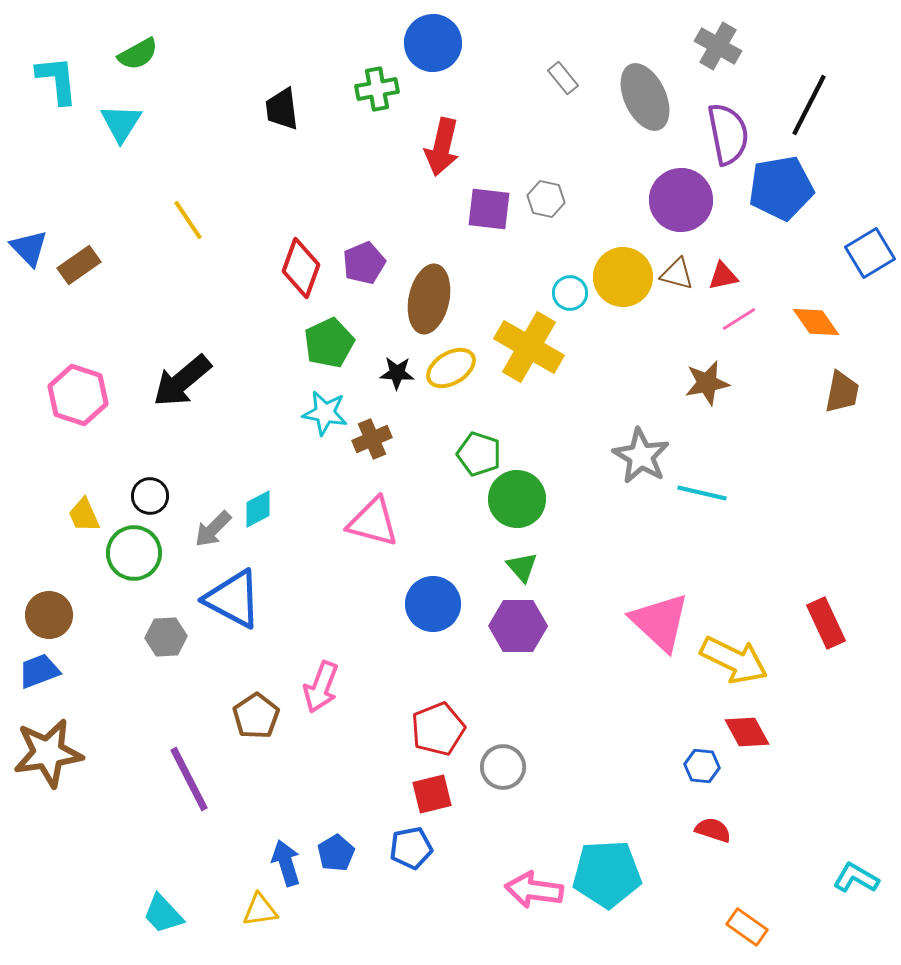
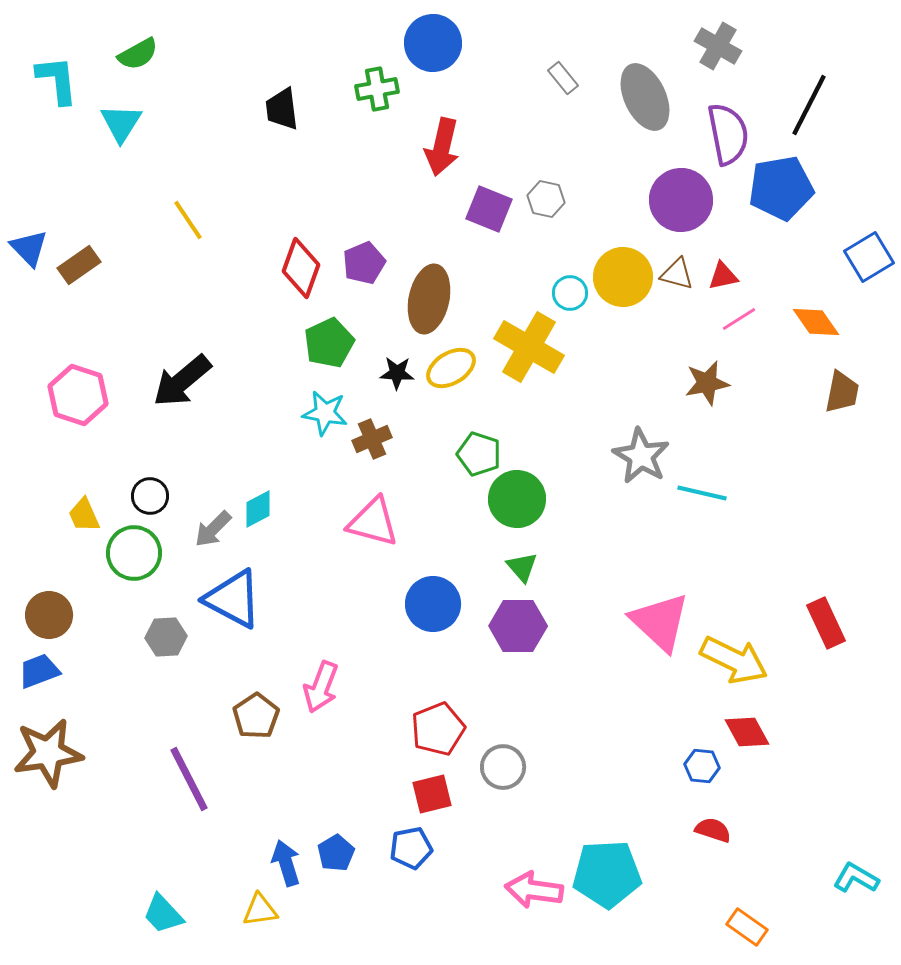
purple square at (489, 209): rotated 15 degrees clockwise
blue square at (870, 253): moved 1 px left, 4 px down
